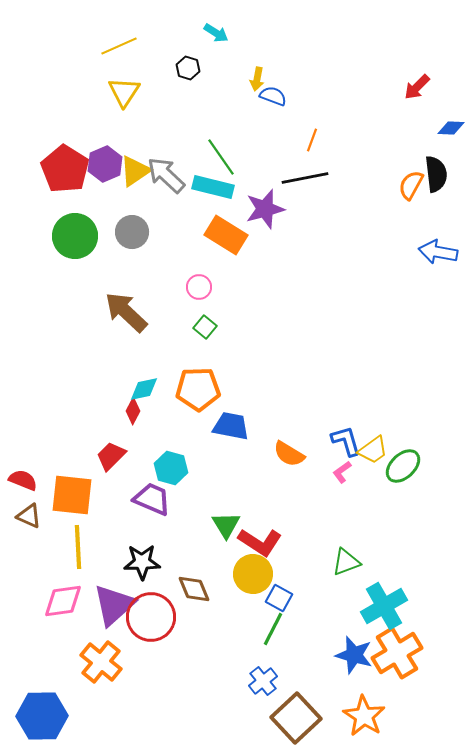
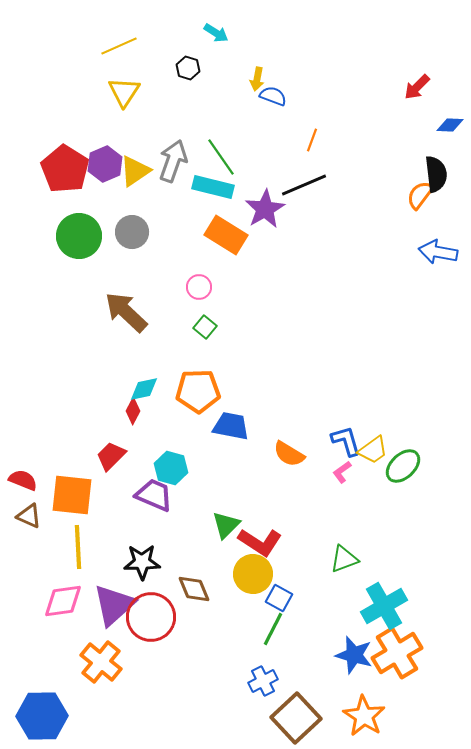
blue diamond at (451, 128): moved 1 px left, 3 px up
gray arrow at (166, 175): moved 7 px right, 14 px up; rotated 66 degrees clockwise
black line at (305, 178): moved 1 px left, 7 px down; rotated 12 degrees counterclockwise
orange semicircle at (411, 185): moved 9 px right, 10 px down; rotated 8 degrees clockwise
purple star at (265, 209): rotated 15 degrees counterclockwise
green circle at (75, 236): moved 4 px right
orange pentagon at (198, 389): moved 2 px down
purple trapezoid at (152, 499): moved 2 px right, 4 px up
green triangle at (226, 525): rotated 16 degrees clockwise
green triangle at (346, 562): moved 2 px left, 3 px up
blue cross at (263, 681): rotated 12 degrees clockwise
